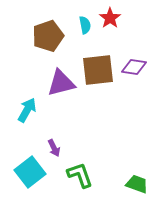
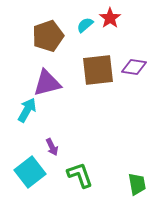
cyan semicircle: rotated 120 degrees counterclockwise
purple triangle: moved 14 px left
purple arrow: moved 2 px left, 1 px up
green trapezoid: rotated 60 degrees clockwise
